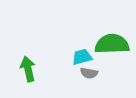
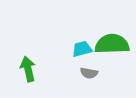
cyan trapezoid: moved 8 px up
